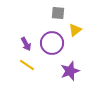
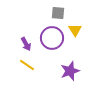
yellow triangle: rotated 24 degrees counterclockwise
purple circle: moved 5 px up
